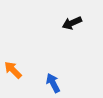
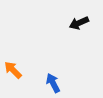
black arrow: moved 7 px right
